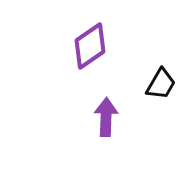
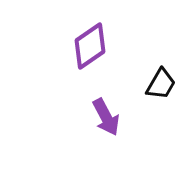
purple arrow: rotated 150 degrees clockwise
